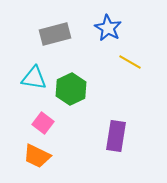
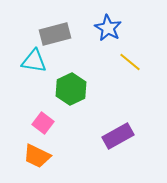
yellow line: rotated 10 degrees clockwise
cyan triangle: moved 17 px up
purple rectangle: moved 2 px right; rotated 52 degrees clockwise
